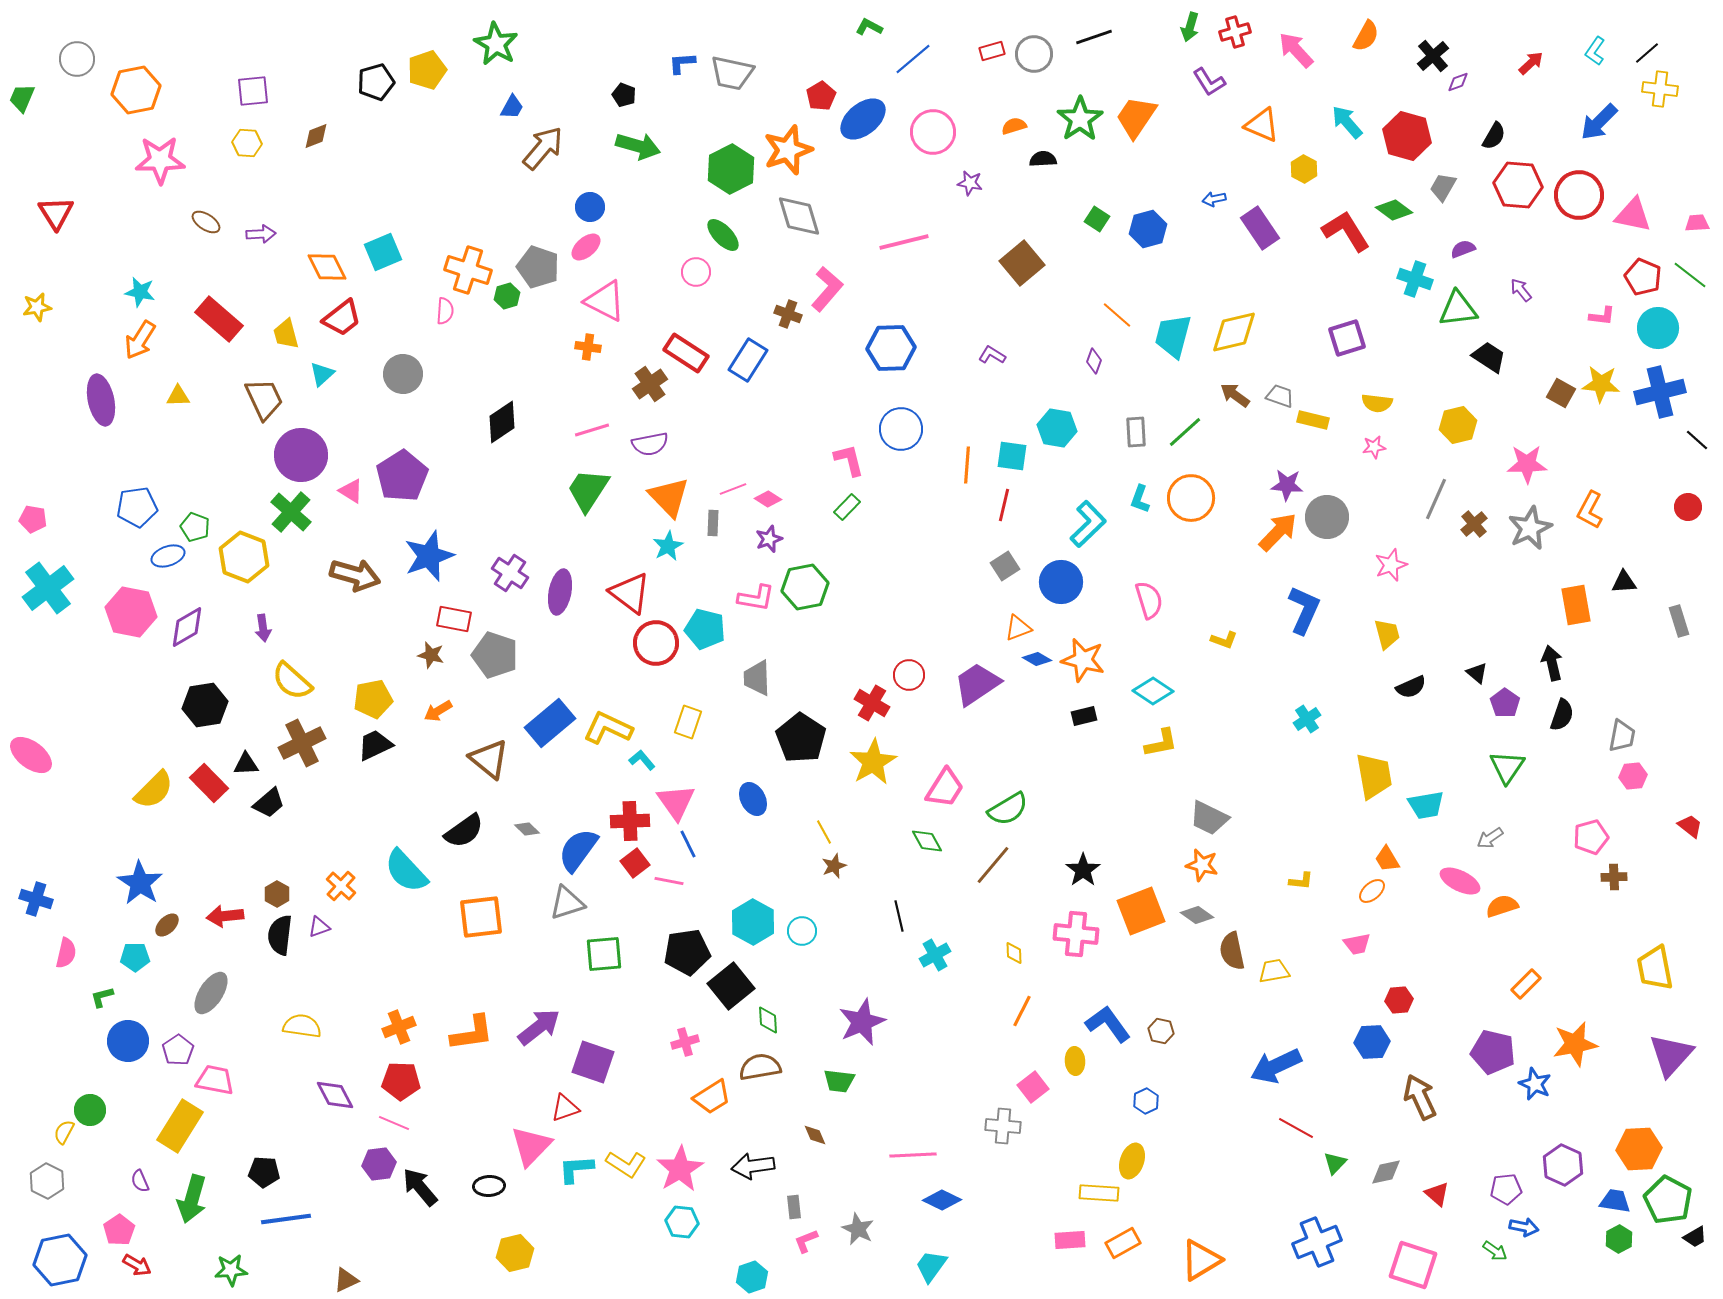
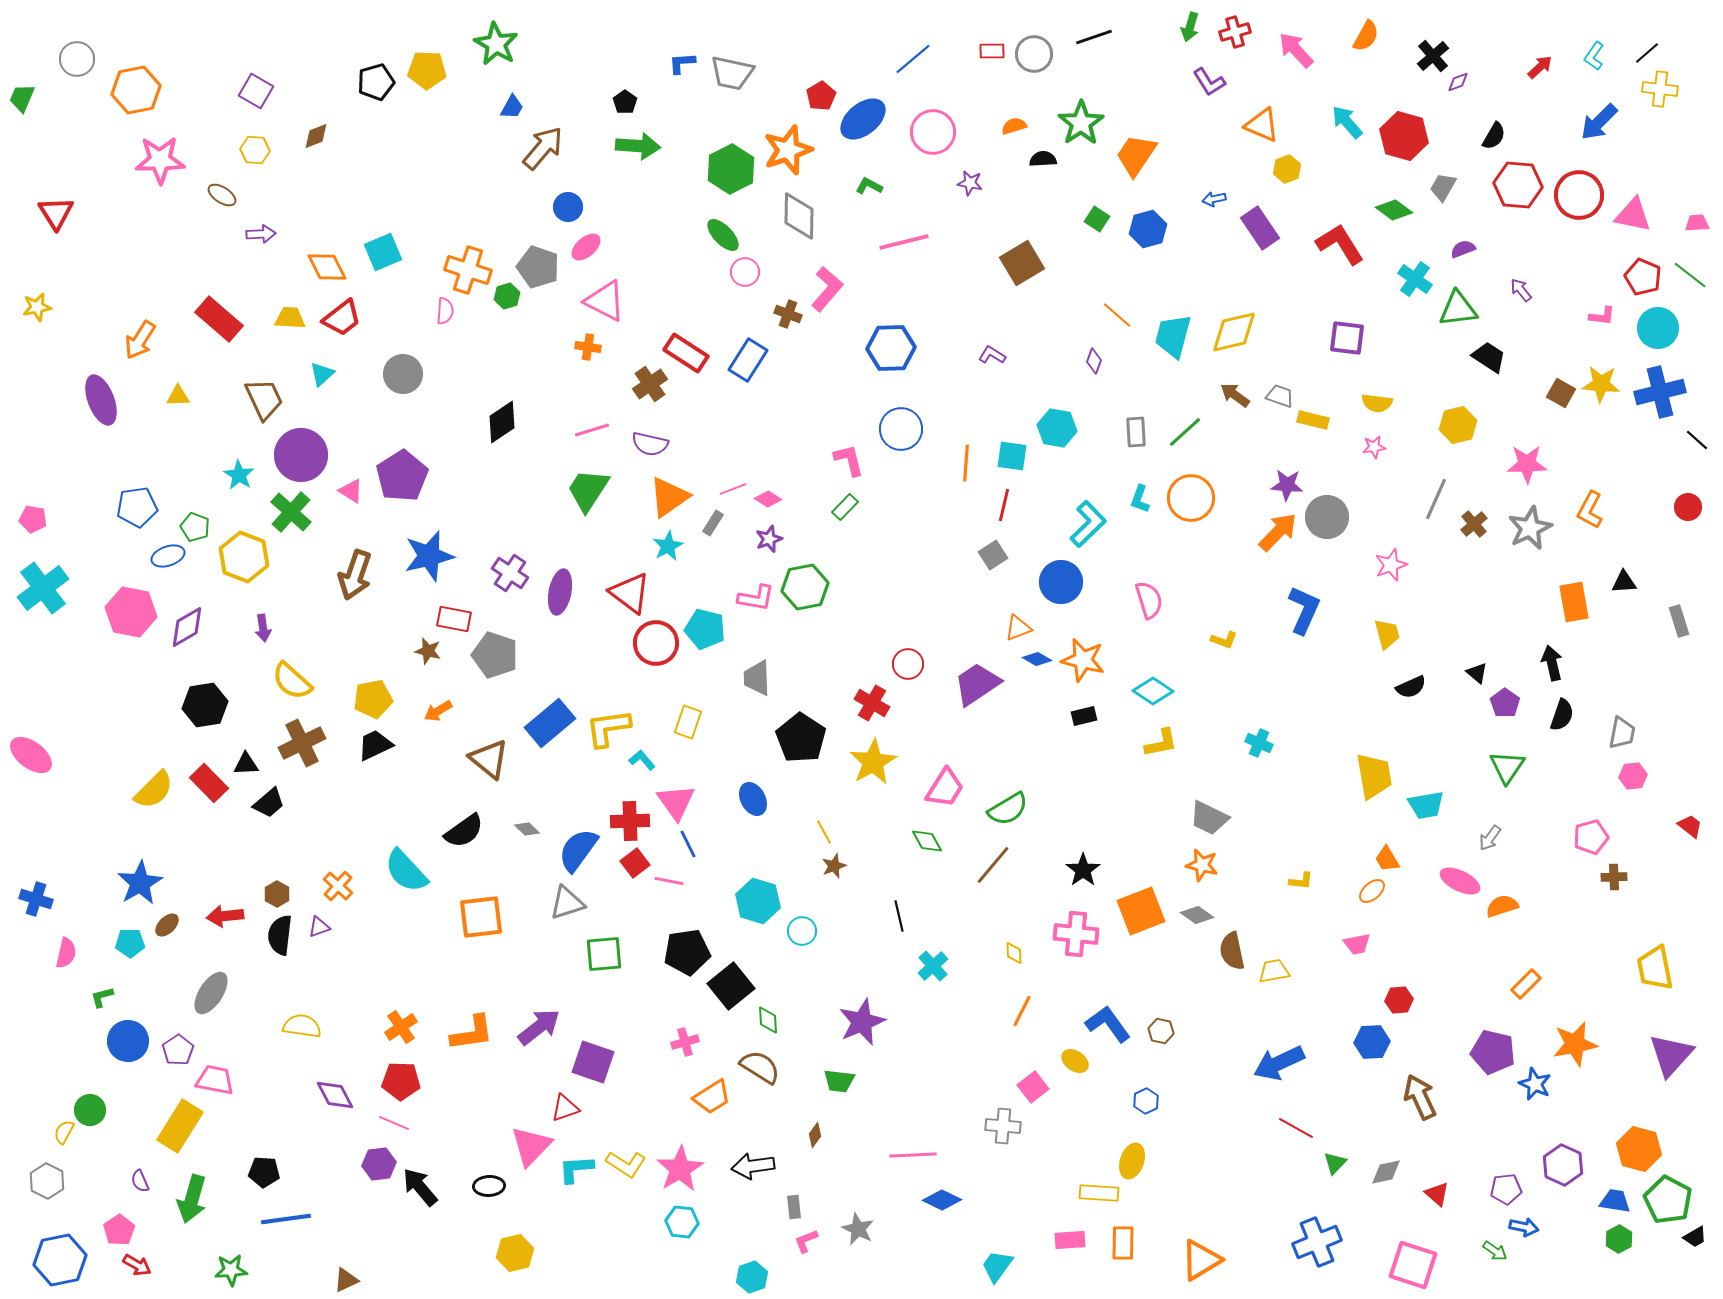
green L-shape at (869, 27): moved 159 px down
red rectangle at (992, 51): rotated 15 degrees clockwise
cyan L-shape at (1595, 51): moved 1 px left, 5 px down
red arrow at (1531, 63): moved 9 px right, 4 px down
yellow pentagon at (427, 70): rotated 21 degrees clockwise
purple square at (253, 91): moved 3 px right; rotated 36 degrees clockwise
black pentagon at (624, 95): moved 1 px right, 7 px down; rotated 15 degrees clockwise
orange trapezoid at (1136, 117): moved 38 px down
green star at (1080, 119): moved 1 px right, 4 px down
red hexagon at (1407, 136): moved 3 px left
yellow hexagon at (247, 143): moved 8 px right, 7 px down
green arrow at (638, 146): rotated 12 degrees counterclockwise
yellow hexagon at (1304, 169): moved 17 px left; rotated 12 degrees clockwise
blue circle at (590, 207): moved 22 px left
gray diamond at (799, 216): rotated 18 degrees clockwise
brown ellipse at (206, 222): moved 16 px right, 27 px up
red L-shape at (1346, 231): moved 6 px left, 13 px down
brown square at (1022, 263): rotated 9 degrees clockwise
pink circle at (696, 272): moved 49 px right
cyan cross at (1415, 279): rotated 16 degrees clockwise
cyan star at (140, 292): moved 99 px right, 183 px down; rotated 20 degrees clockwise
yellow trapezoid at (286, 334): moved 4 px right, 16 px up; rotated 108 degrees clockwise
purple square at (1347, 338): rotated 24 degrees clockwise
purple ellipse at (101, 400): rotated 9 degrees counterclockwise
purple semicircle at (650, 444): rotated 24 degrees clockwise
orange line at (967, 465): moved 1 px left, 2 px up
orange triangle at (669, 497): rotated 39 degrees clockwise
green rectangle at (847, 507): moved 2 px left
gray rectangle at (713, 523): rotated 30 degrees clockwise
blue star at (429, 556): rotated 6 degrees clockwise
gray square at (1005, 566): moved 12 px left, 11 px up
brown arrow at (355, 575): rotated 93 degrees clockwise
cyan cross at (48, 588): moved 5 px left
orange rectangle at (1576, 605): moved 2 px left, 3 px up
brown star at (431, 655): moved 3 px left, 4 px up
red circle at (909, 675): moved 1 px left, 11 px up
cyan cross at (1307, 719): moved 48 px left, 24 px down; rotated 32 degrees counterclockwise
yellow L-shape at (608, 728): rotated 33 degrees counterclockwise
gray trapezoid at (1622, 736): moved 3 px up
gray arrow at (1490, 838): rotated 20 degrees counterclockwise
blue star at (140, 883): rotated 9 degrees clockwise
orange cross at (341, 886): moved 3 px left
cyan hexagon at (753, 922): moved 5 px right, 21 px up; rotated 12 degrees counterclockwise
cyan cross at (935, 955): moved 2 px left, 11 px down; rotated 12 degrees counterclockwise
cyan pentagon at (135, 957): moved 5 px left, 14 px up
orange cross at (399, 1027): moved 2 px right; rotated 12 degrees counterclockwise
yellow ellipse at (1075, 1061): rotated 52 degrees counterclockwise
blue arrow at (1276, 1066): moved 3 px right, 3 px up
brown semicircle at (760, 1067): rotated 42 degrees clockwise
brown diamond at (815, 1135): rotated 60 degrees clockwise
orange hexagon at (1639, 1149): rotated 18 degrees clockwise
orange rectangle at (1123, 1243): rotated 60 degrees counterclockwise
cyan trapezoid at (931, 1266): moved 66 px right
